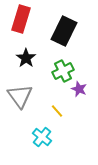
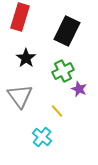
red rectangle: moved 1 px left, 2 px up
black rectangle: moved 3 px right
